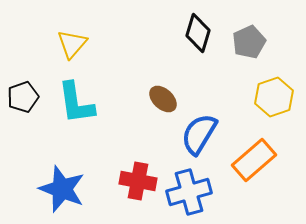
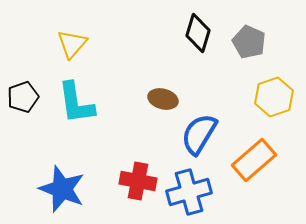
gray pentagon: rotated 24 degrees counterclockwise
brown ellipse: rotated 28 degrees counterclockwise
